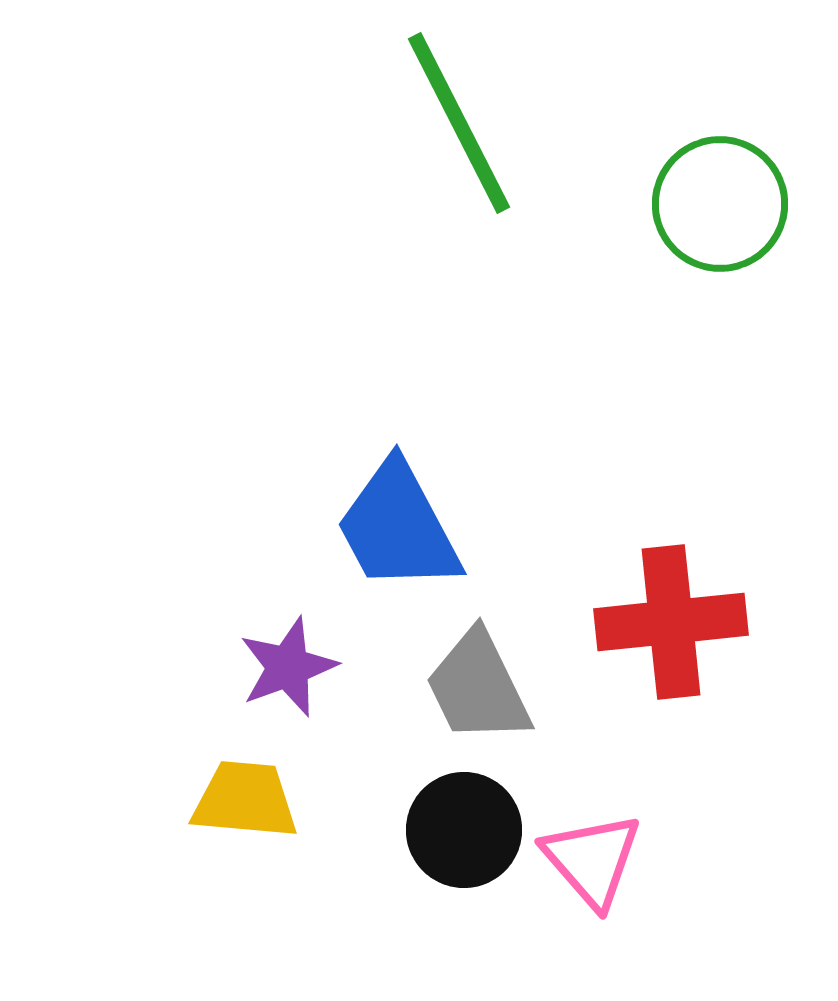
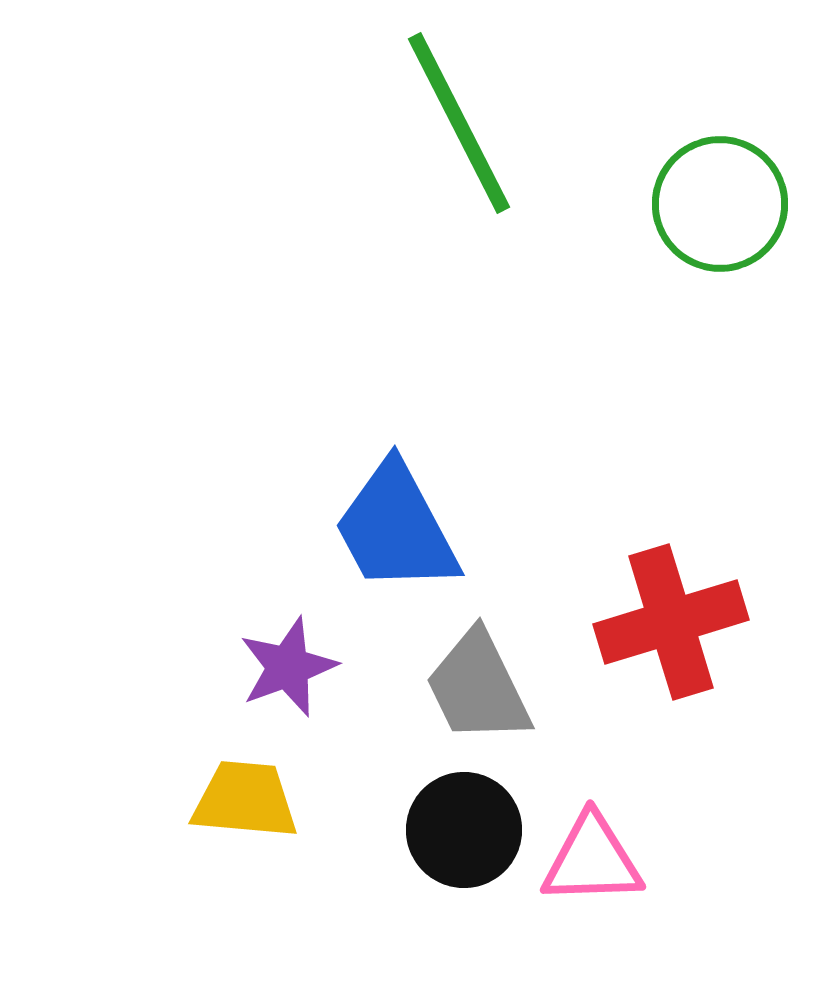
blue trapezoid: moved 2 px left, 1 px down
red cross: rotated 11 degrees counterclockwise
pink triangle: rotated 51 degrees counterclockwise
